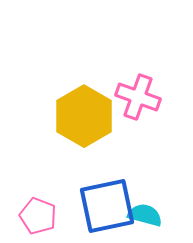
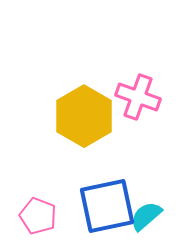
cyan semicircle: moved 1 px right, 1 px down; rotated 56 degrees counterclockwise
